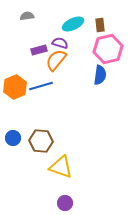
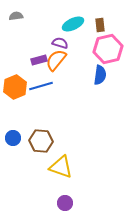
gray semicircle: moved 11 px left
purple rectangle: moved 10 px down
